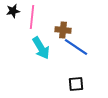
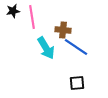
pink line: rotated 15 degrees counterclockwise
cyan arrow: moved 5 px right
black square: moved 1 px right, 1 px up
